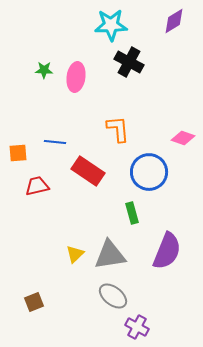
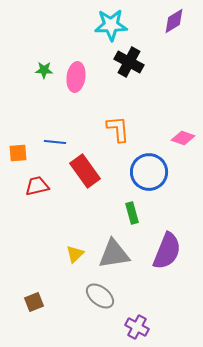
red rectangle: moved 3 px left; rotated 20 degrees clockwise
gray triangle: moved 4 px right, 1 px up
gray ellipse: moved 13 px left
